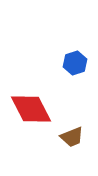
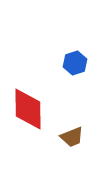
red diamond: moved 3 px left; rotated 27 degrees clockwise
